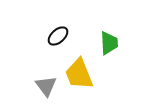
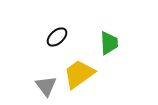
black ellipse: moved 1 px left, 1 px down
yellow trapezoid: rotated 76 degrees clockwise
